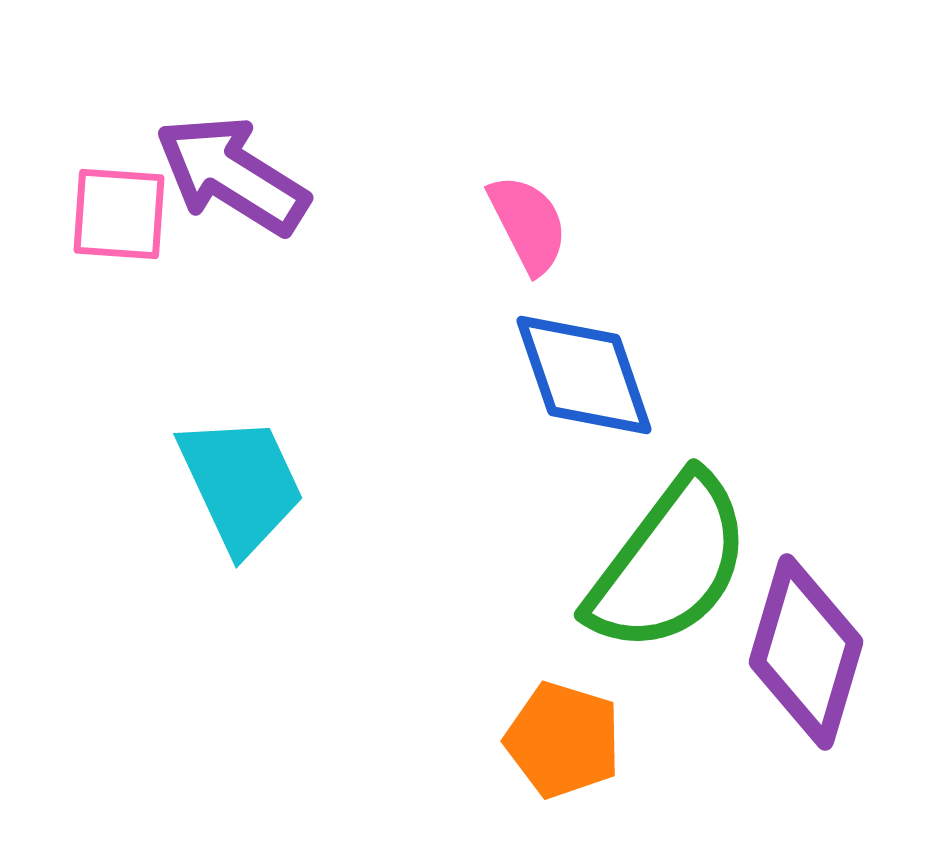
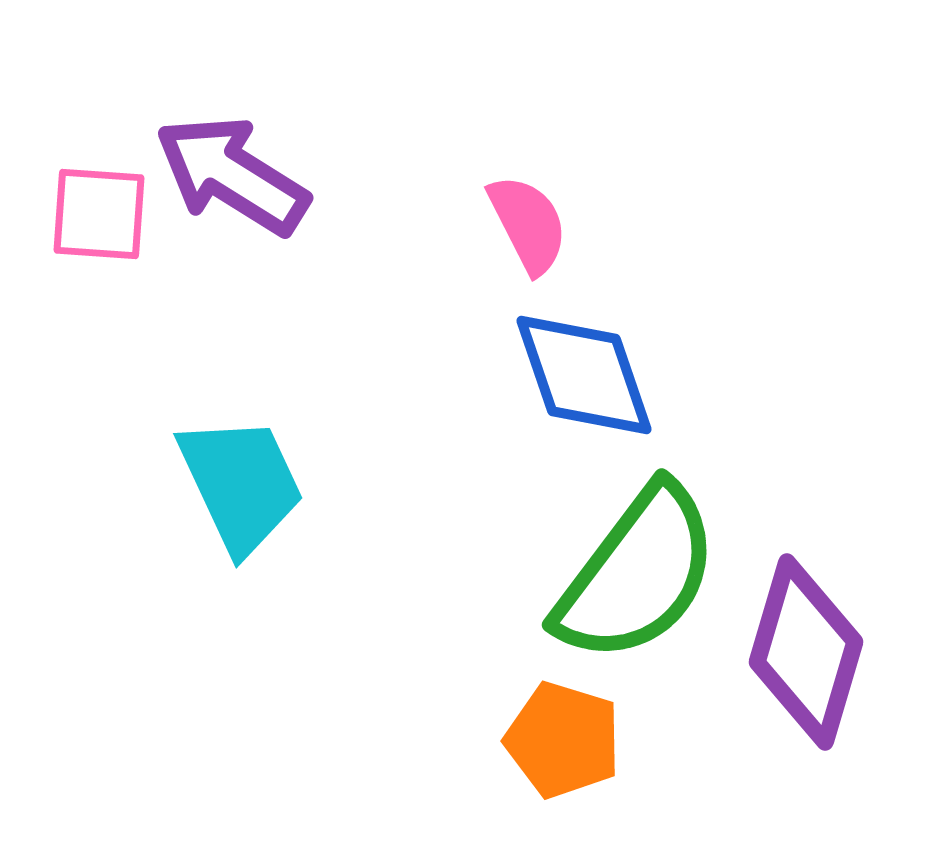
pink square: moved 20 px left
green semicircle: moved 32 px left, 10 px down
